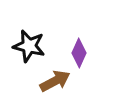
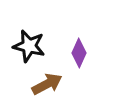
brown arrow: moved 8 px left, 3 px down
